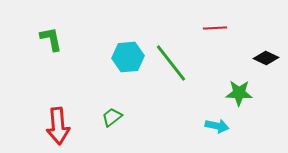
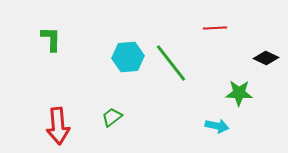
green L-shape: rotated 12 degrees clockwise
